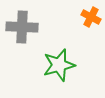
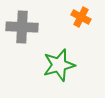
orange cross: moved 10 px left
